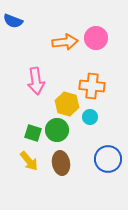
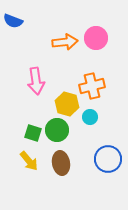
orange cross: rotated 20 degrees counterclockwise
